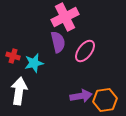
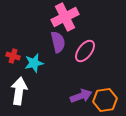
purple arrow: rotated 10 degrees counterclockwise
